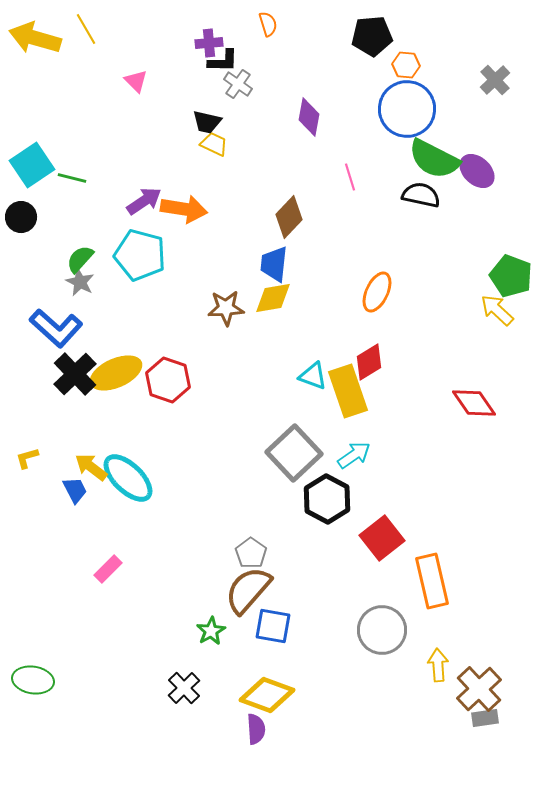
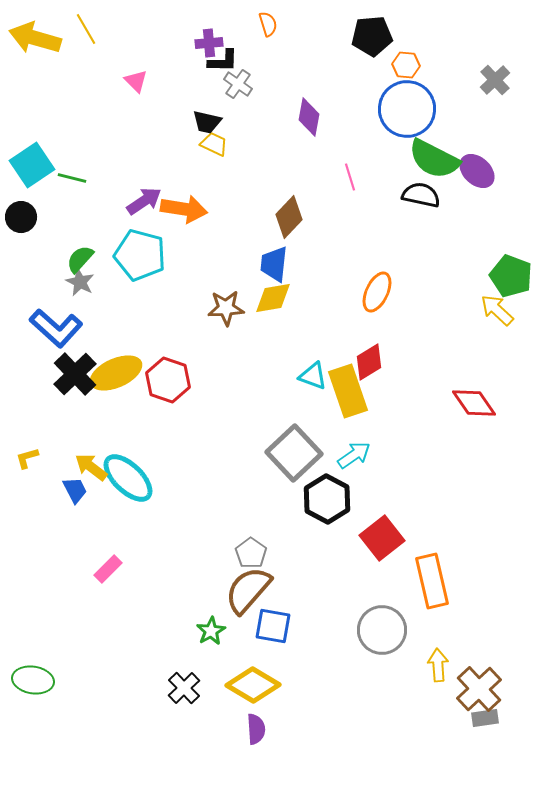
yellow diamond at (267, 695): moved 14 px left, 10 px up; rotated 10 degrees clockwise
